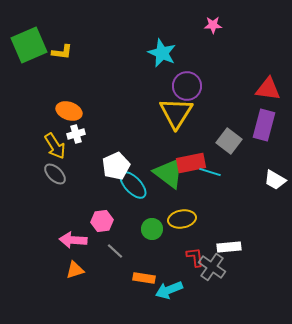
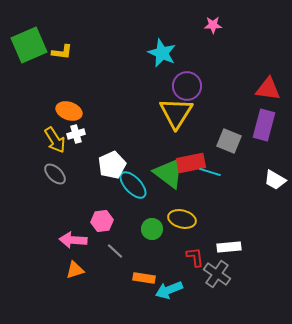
gray square: rotated 15 degrees counterclockwise
yellow arrow: moved 6 px up
white pentagon: moved 4 px left, 1 px up
yellow ellipse: rotated 24 degrees clockwise
gray cross: moved 5 px right, 7 px down
